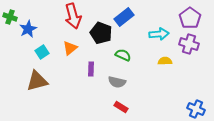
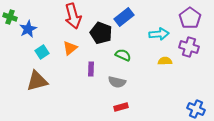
purple cross: moved 3 px down
red rectangle: rotated 48 degrees counterclockwise
